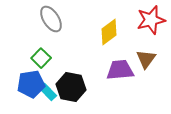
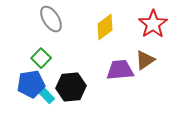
red star: moved 2 px right, 4 px down; rotated 20 degrees counterclockwise
yellow diamond: moved 4 px left, 5 px up
brown triangle: moved 1 px left, 1 px down; rotated 20 degrees clockwise
black hexagon: rotated 16 degrees counterclockwise
cyan rectangle: moved 2 px left, 3 px down
